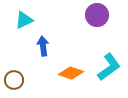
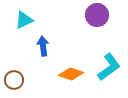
orange diamond: moved 1 px down
